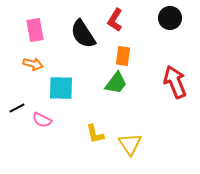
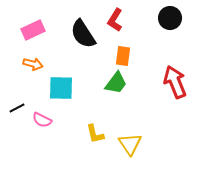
pink rectangle: moved 2 px left; rotated 75 degrees clockwise
